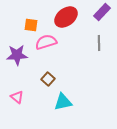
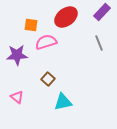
gray line: rotated 21 degrees counterclockwise
